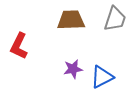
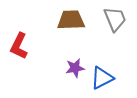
gray trapezoid: rotated 40 degrees counterclockwise
purple star: moved 2 px right, 1 px up
blue triangle: moved 1 px down
